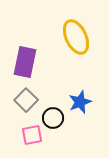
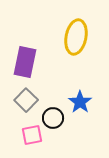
yellow ellipse: rotated 36 degrees clockwise
blue star: rotated 15 degrees counterclockwise
